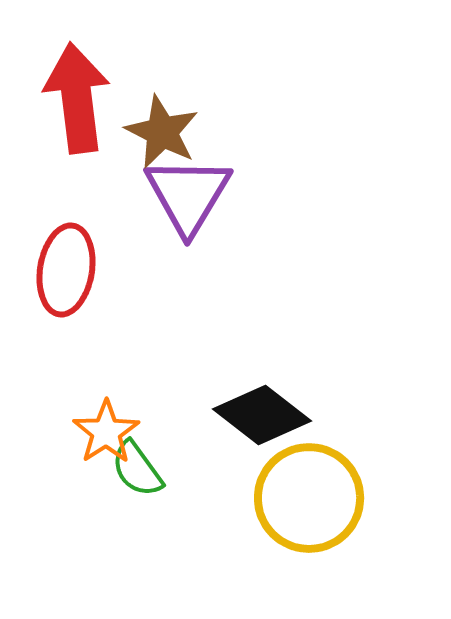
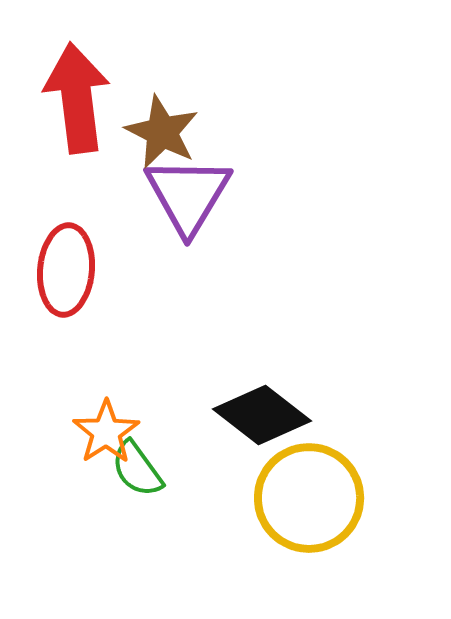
red ellipse: rotated 4 degrees counterclockwise
